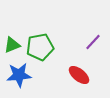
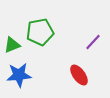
green pentagon: moved 15 px up
red ellipse: rotated 15 degrees clockwise
